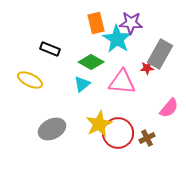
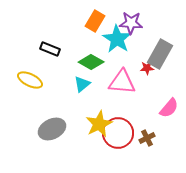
orange rectangle: moved 1 px left, 2 px up; rotated 45 degrees clockwise
